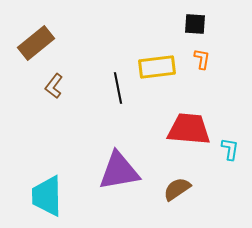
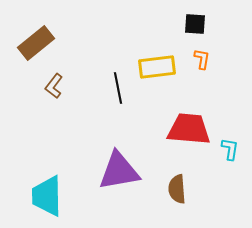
brown semicircle: rotated 60 degrees counterclockwise
